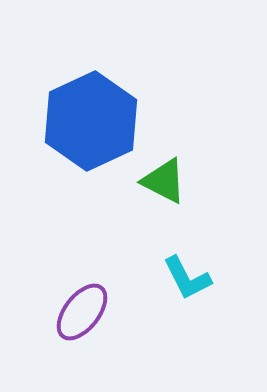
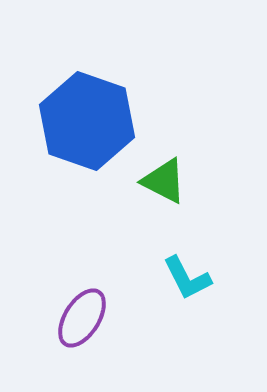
blue hexagon: moved 4 px left; rotated 16 degrees counterclockwise
purple ellipse: moved 6 px down; rotated 6 degrees counterclockwise
